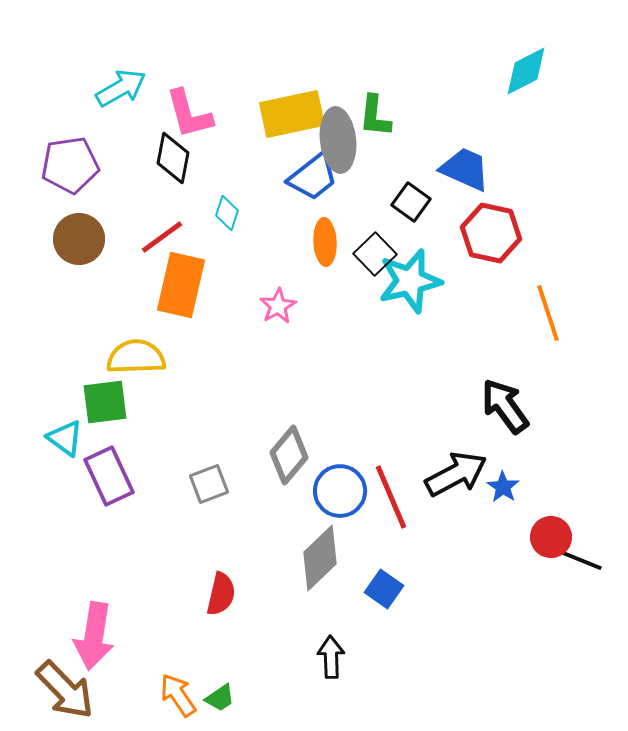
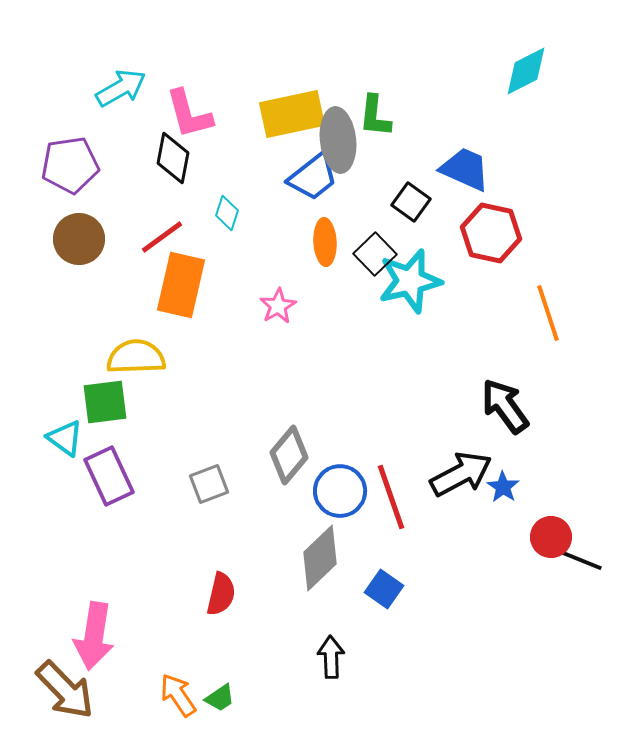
black arrow at (456, 474): moved 5 px right
red line at (391, 497): rotated 4 degrees clockwise
